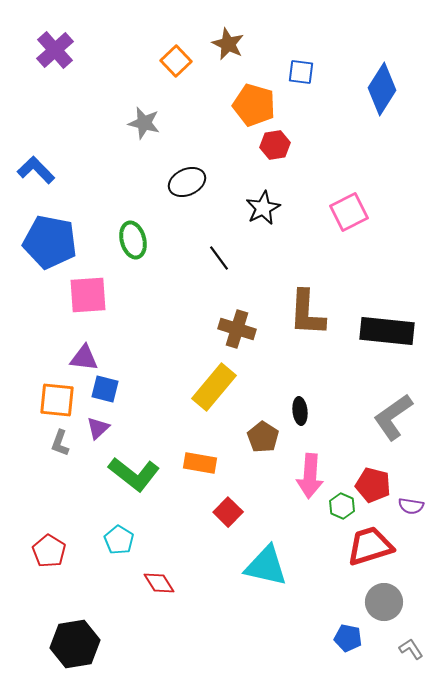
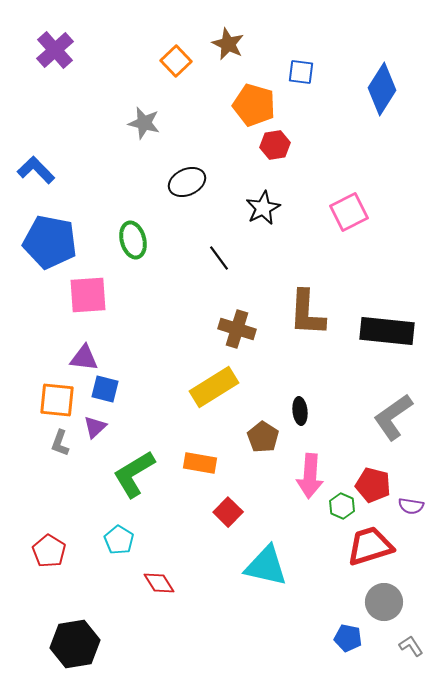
yellow rectangle at (214, 387): rotated 18 degrees clockwise
purple triangle at (98, 428): moved 3 px left, 1 px up
green L-shape at (134, 474): rotated 111 degrees clockwise
gray L-shape at (411, 649): moved 3 px up
